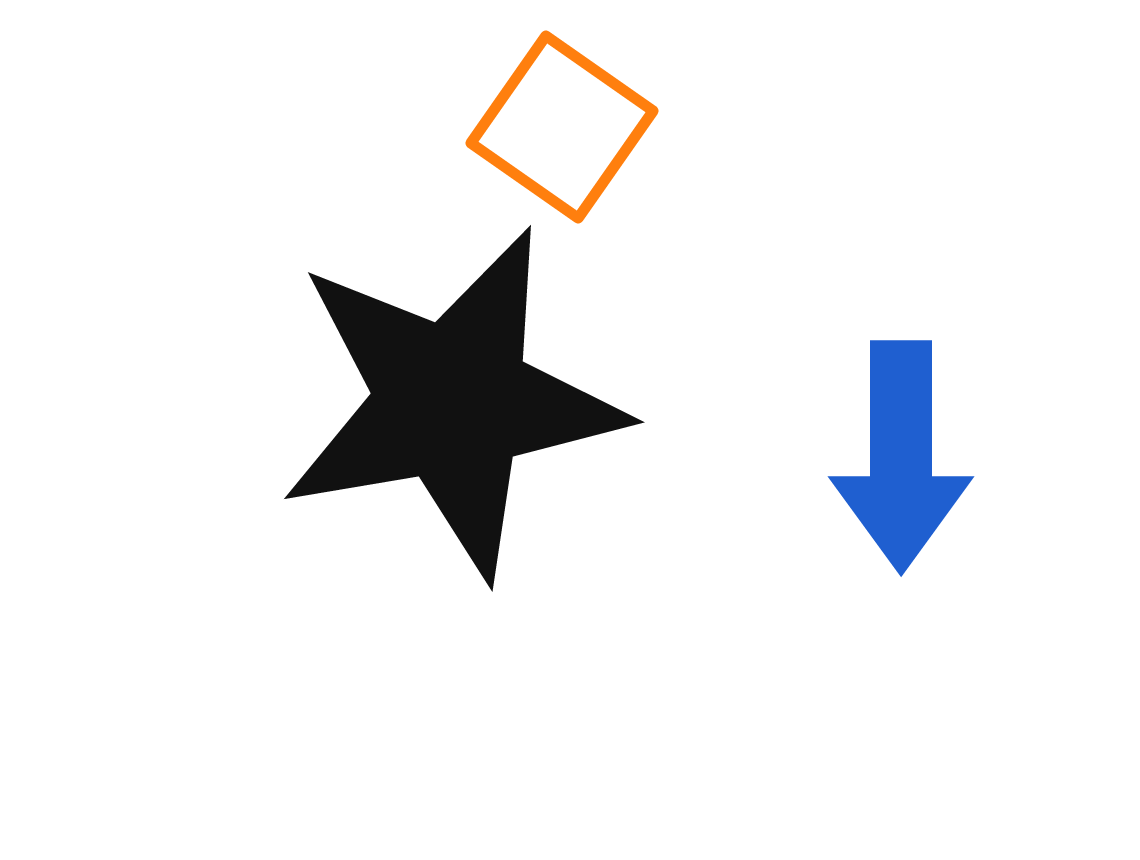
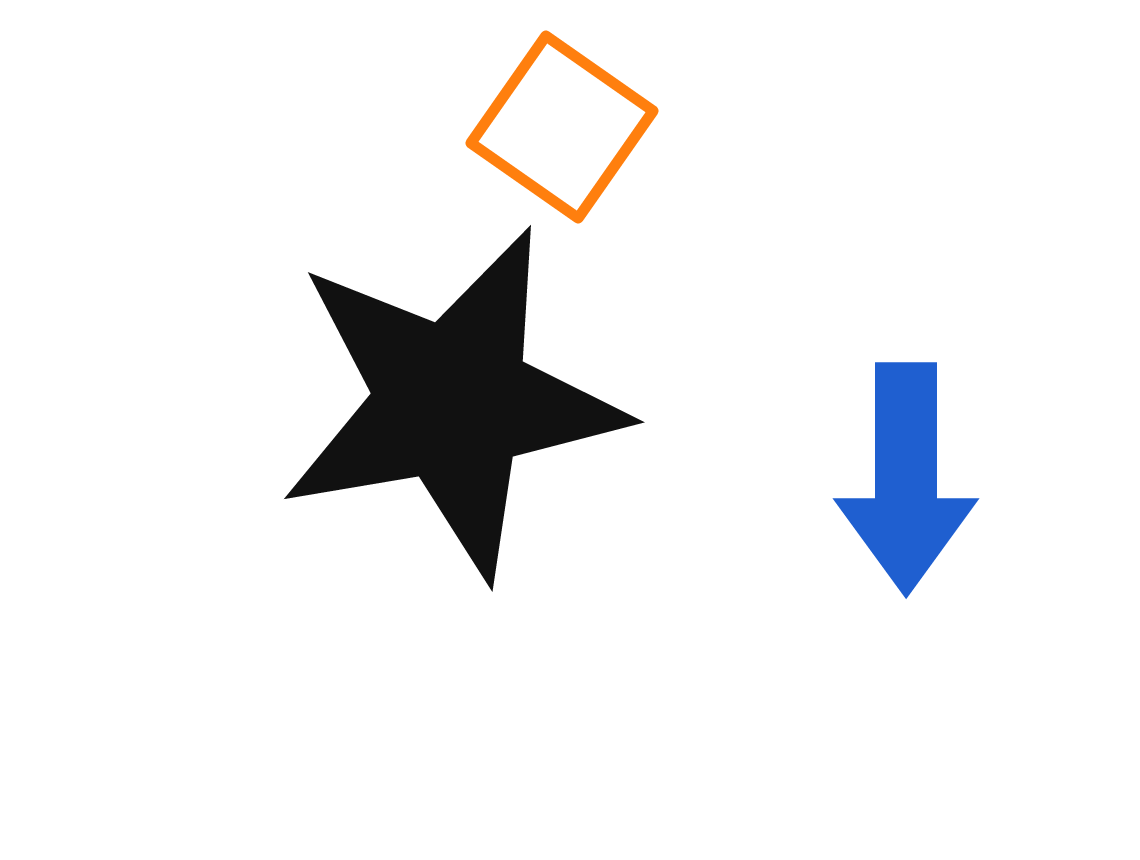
blue arrow: moved 5 px right, 22 px down
